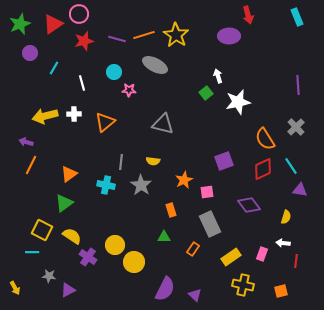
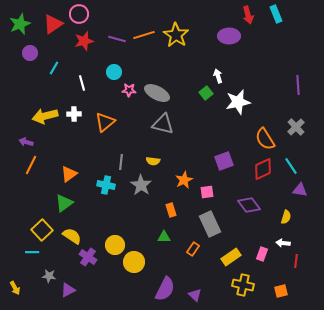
cyan rectangle at (297, 17): moved 21 px left, 3 px up
gray ellipse at (155, 65): moved 2 px right, 28 px down
yellow square at (42, 230): rotated 20 degrees clockwise
